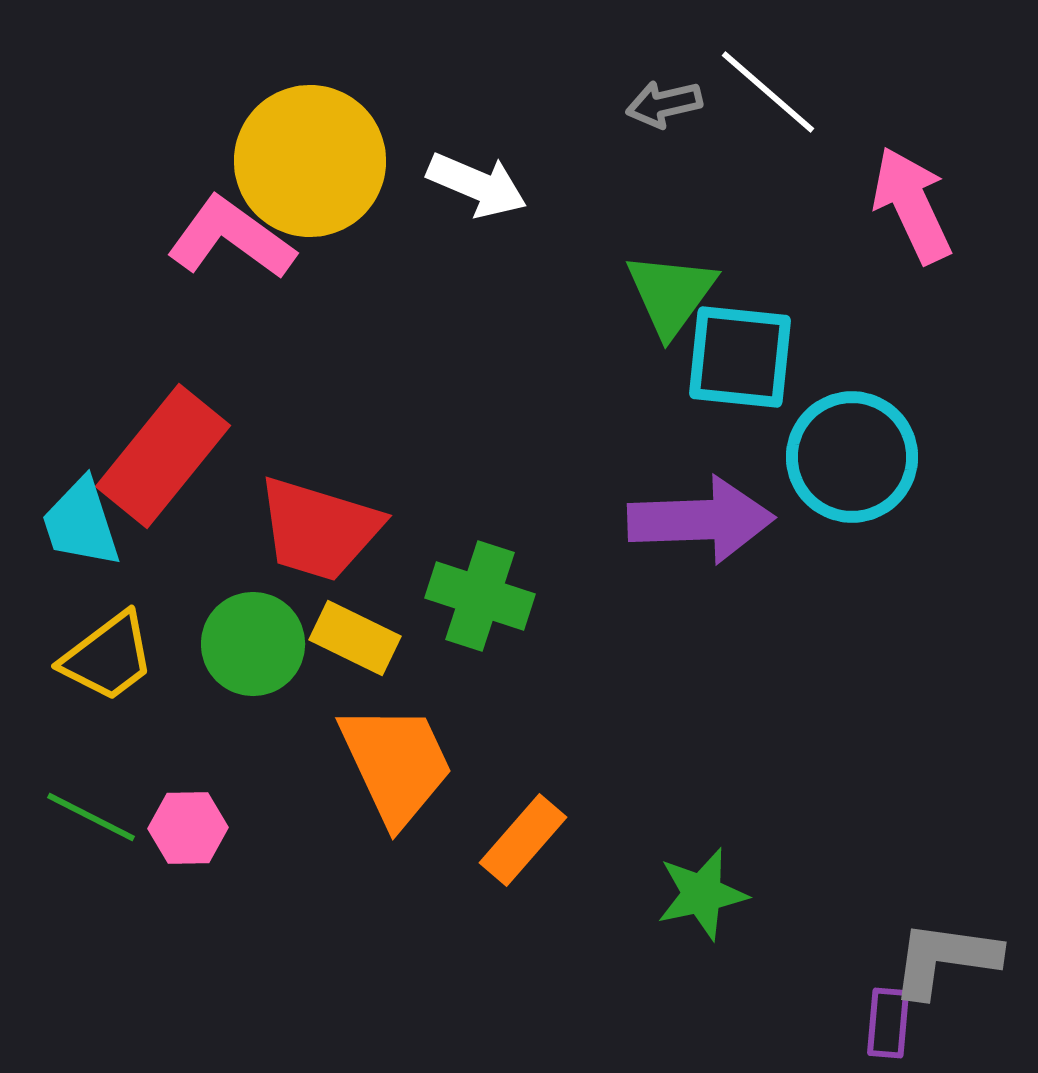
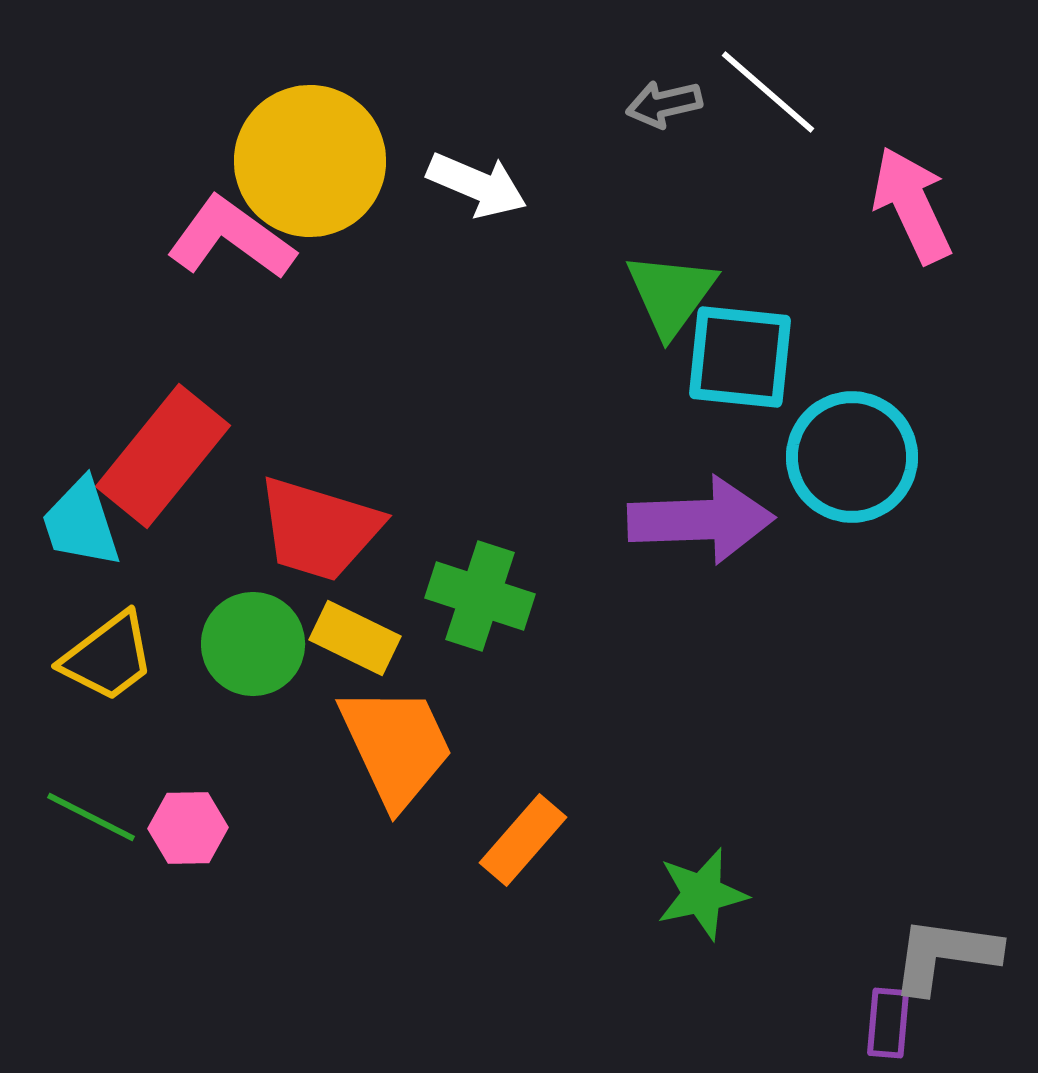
orange trapezoid: moved 18 px up
gray L-shape: moved 4 px up
